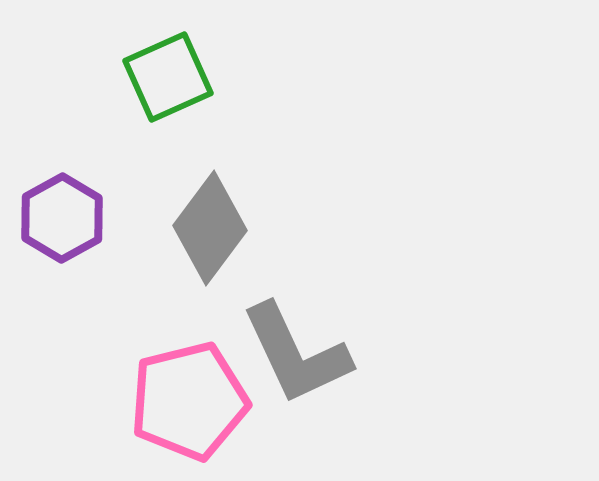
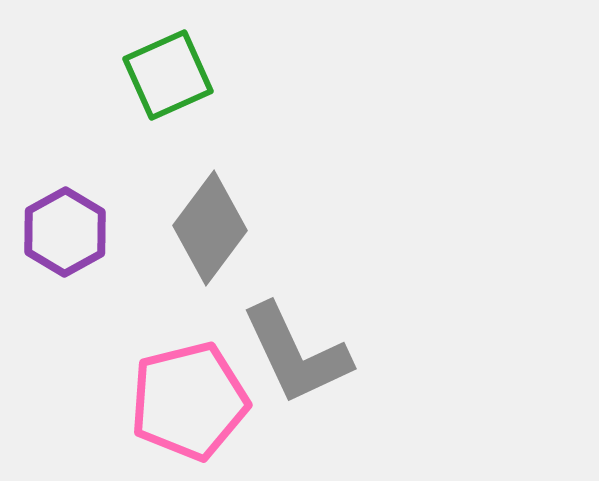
green square: moved 2 px up
purple hexagon: moved 3 px right, 14 px down
